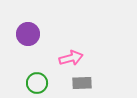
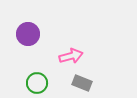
pink arrow: moved 2 px up
gray rectangle: rotated 24 degrees clockwise
